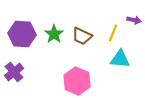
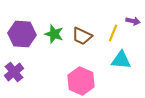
purple arrow: moved 1 px left, 1 px down
green star: rotated 18 degrees counterclockwise
cyan triangle: moved 1 px right, 1 px down
pink hexagon: moved 4 px right
